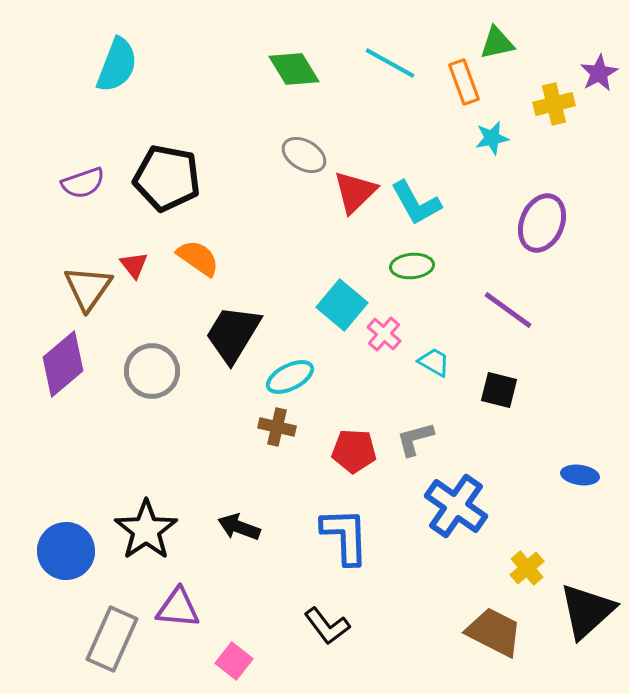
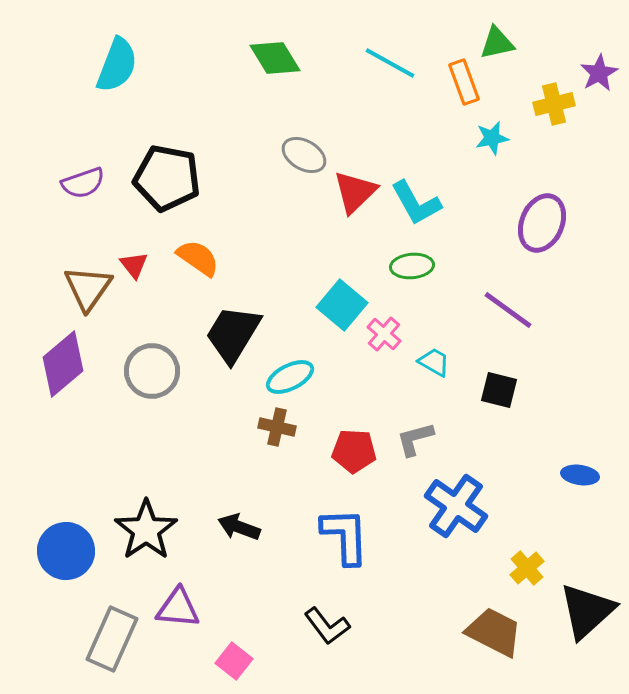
green diamond at (294, 69): moved 19 px left, 11 px up
